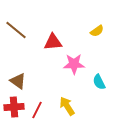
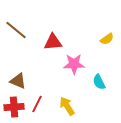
yellow semicircle: moved 10 px right, 8 px down
brown triangle: rotated 12 degrees counterclockwise
red line: moved 6 px up
